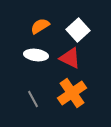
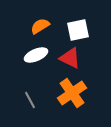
white square: rotated 30 degrees clockwise
white ellipse: rotated 30 degrees counterclockwise
gray line: moved 3 px left, 1 px down
